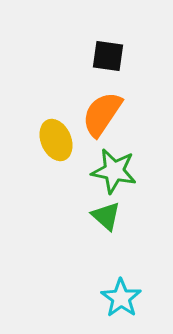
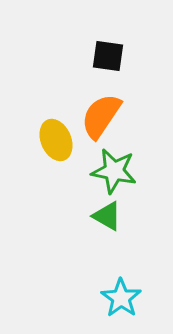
orange semicircle: moved 1 px left, 2 px down
green triangle: moved 1 px right; rotated 12 degrees counterclockwise
